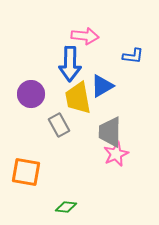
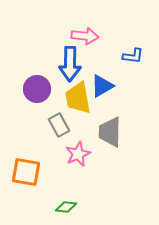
purple circle: moved 6 px right, 5 px up
pink star: moved 38 px left
